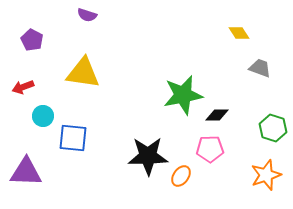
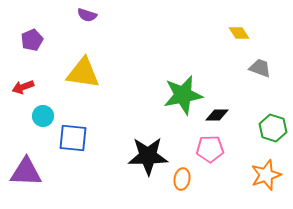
purple pentagon: rotated 20 degrees clockwise
orange ellipse: moved 1 px right, 3 px down; rotated 25 degrees counterclockwise
